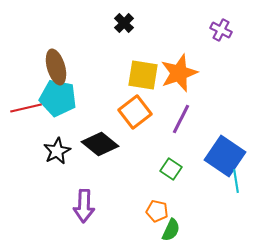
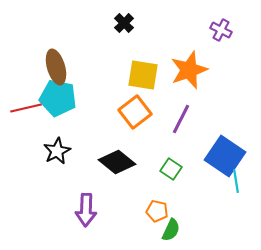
orange star: moved 10 px right, 3 px up
black diamond: moved 17 px right, 18 px down
purple arrow: moved 2 px right, 4 px down
